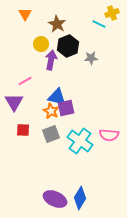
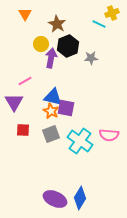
purple arrow: moved 2 px up
blue triangle: moved 4 px left
purple square: rotated 24 degrees clockwise
